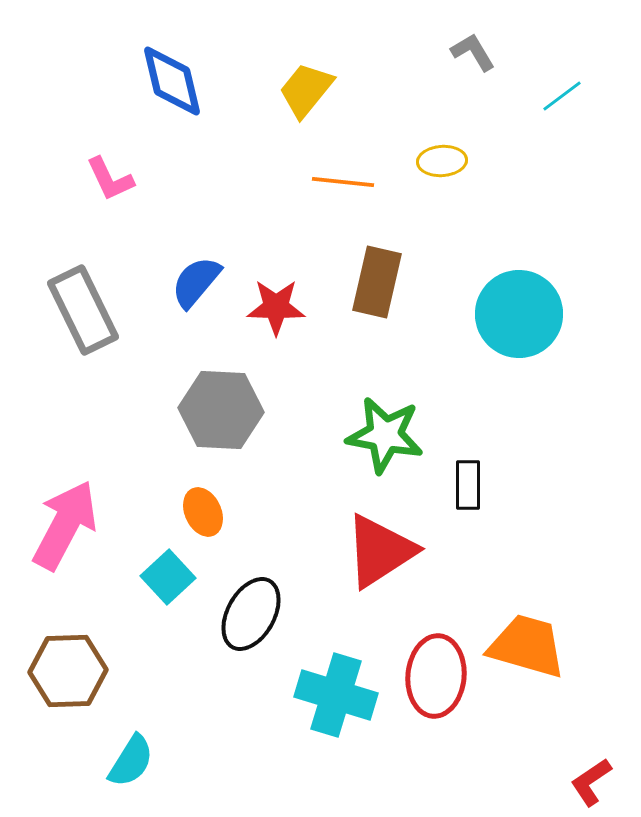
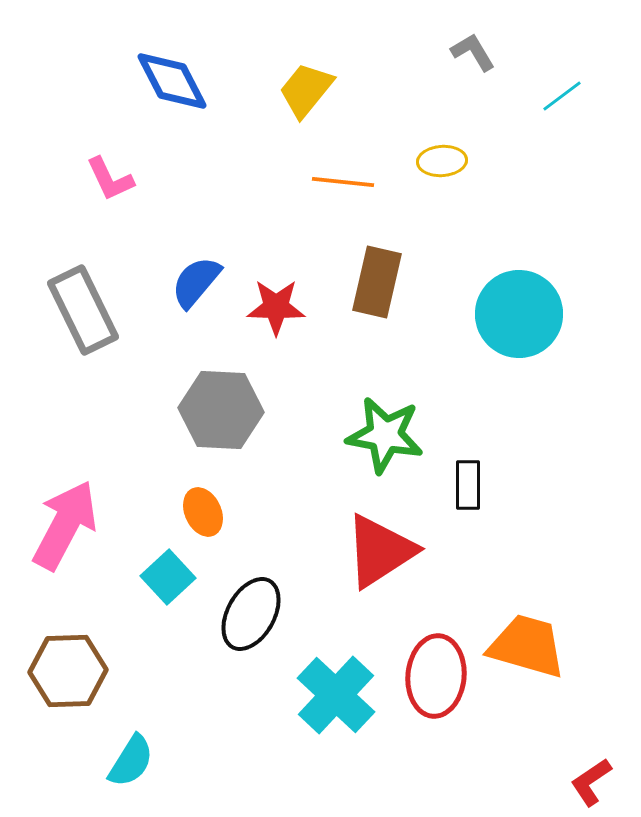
blue diamond: rotated 14 degrees counterclockwise
cyan cross: rotated 26 degrees clockwise
